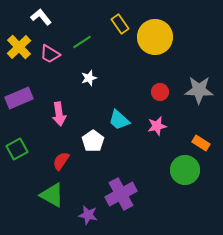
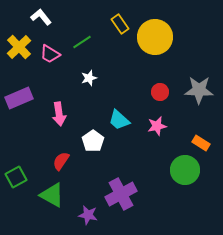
green square: moved 1 px left, 28 px down
